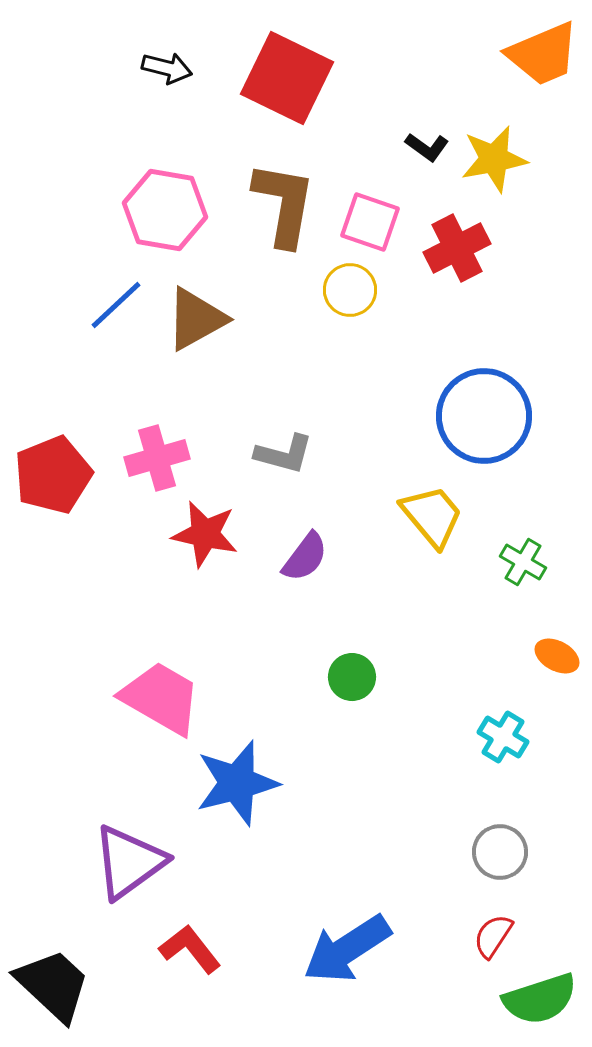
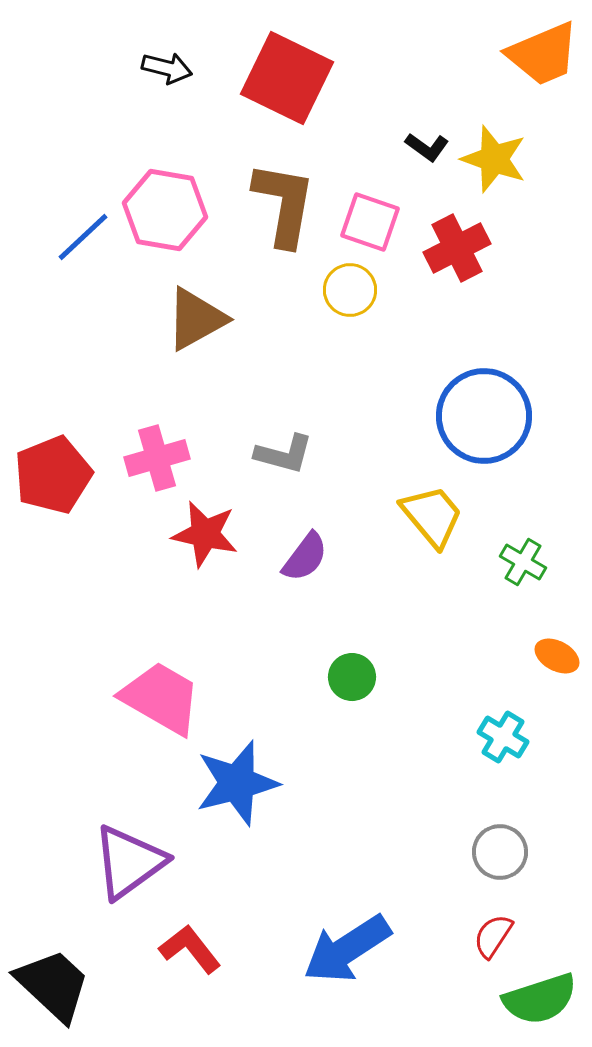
yellow star: rotated 30 degrees clockwise
blue line: moved 33 px left, 68 px up
